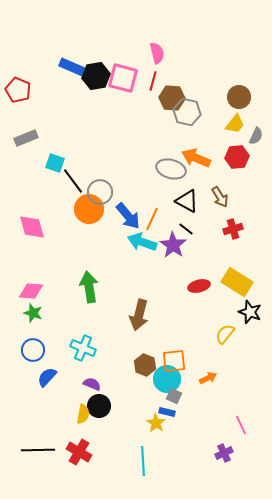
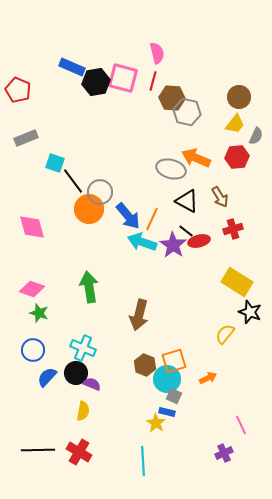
black hexagon at (96, 76): moved 6 px down
black line at (186, 229): moved 2 px down
red ellipse at (199, 286): moved 45 px up
pink diamond at (31, 291): moved 1 px right, 2 px up; rotated 15 degrees clockwise
green star at (33, 313): moved 6 px right
orange square at (174, 361): rotated 10 degrees counterclockwise
black circle at (99, 406): moved 23 px left, 33 px up
yellow semicircle at (83, 414): moved 3 px up
